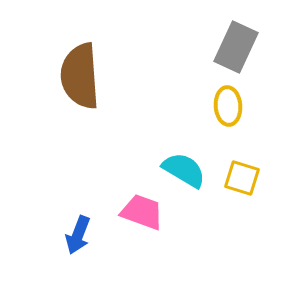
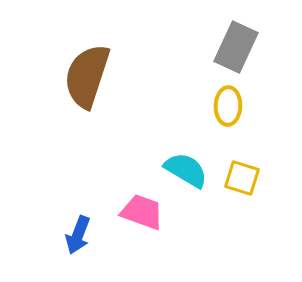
brown semicircle: moved 7 px right; rotated 22 degrees clockwise
yellow ellipse: rotated 6 degrees clockwise
cyan semicircle: moved 2 px right
